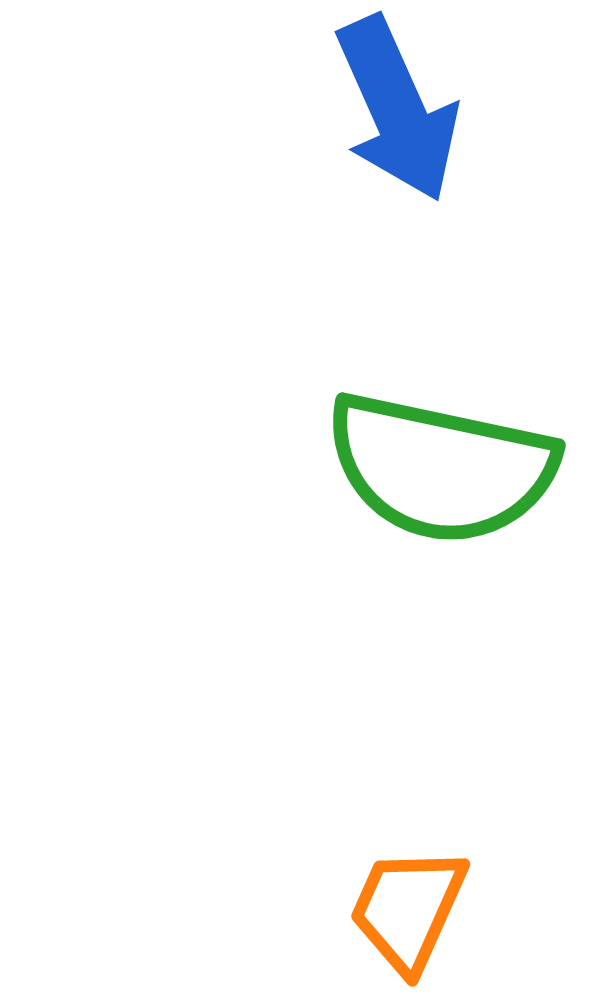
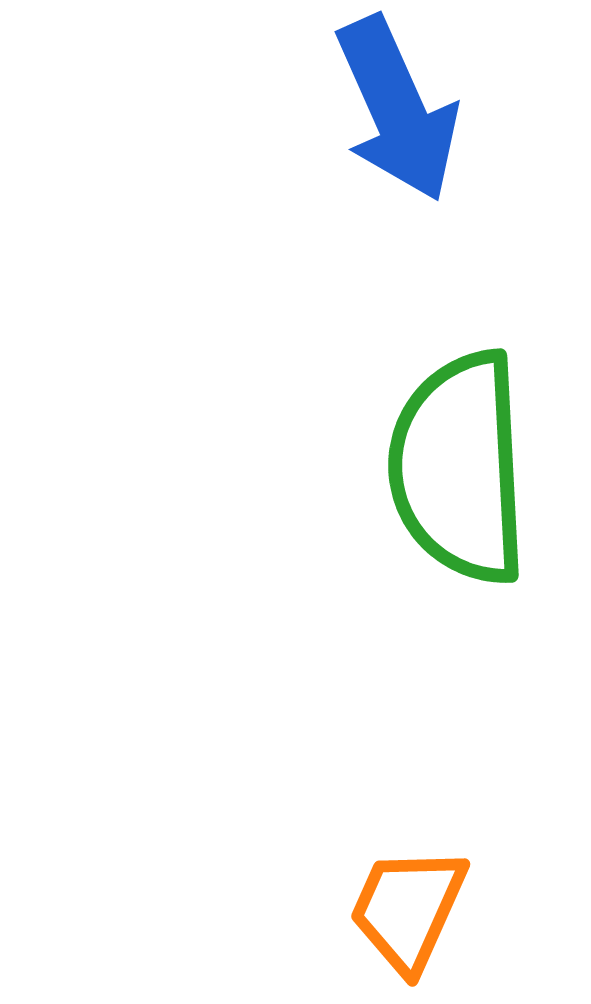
green semicircle: moved 18 px right; rotated 75 degrees clockwise
